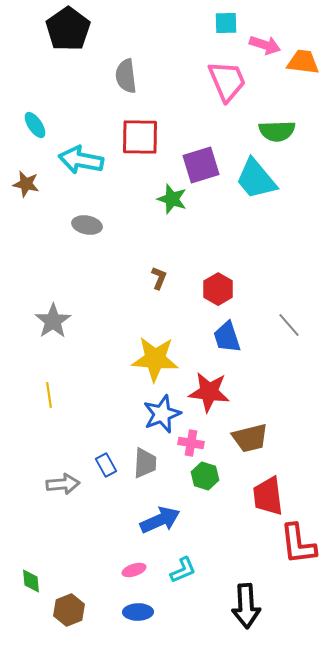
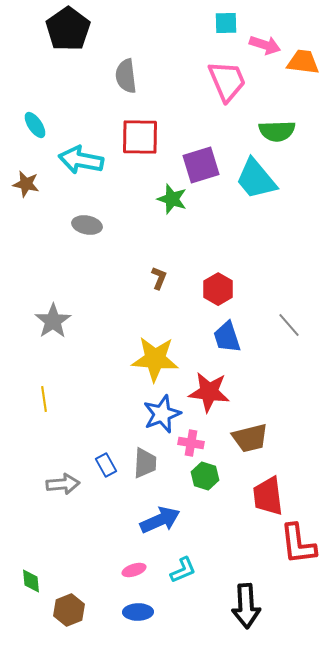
yellow line: moved 5 px left, 4 px down
